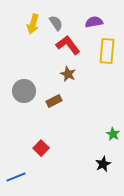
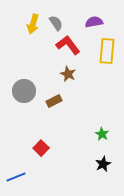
green star: moved 11 px left
